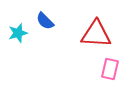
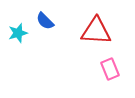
red triangle: moved 3 px up
pink rectangle: rotated 35 degrees counterclockwise
